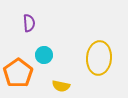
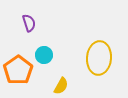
purple semicircle: rotated 12 degrees counterclockwise
orange pentagon: moved 3 px up
yellow semicircle: rotated 72 degrees counterclockwise
